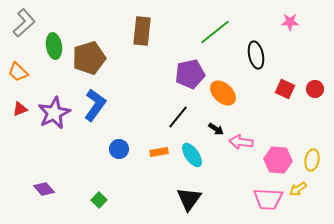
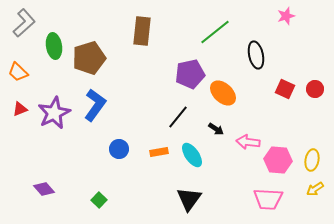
pink star: moved 4 px left, 6 px up; rotated 18 degrees counterclockwise
pink arrow: moved 7 px right
yellow arrow: moved 17 px right
